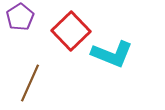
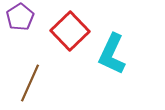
red square: moved 1 px left
cyan L-shape: rotated 93 degrees clockwise
